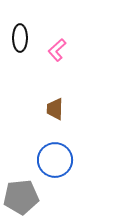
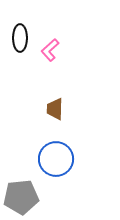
pink L-shape: moved 7 px left
blue circle: moved 1 px right, 1 px up
